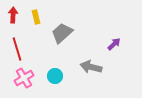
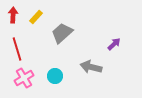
yellow rectangle: rotated 56 degrees clockwise
